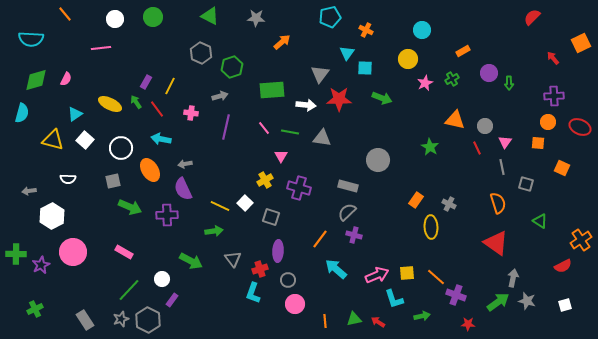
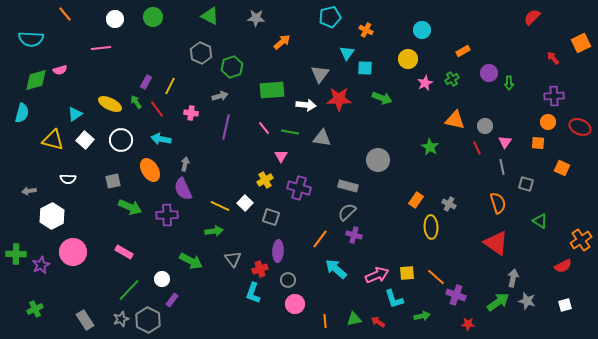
pink semicircle at (66, 79): moved 6 px left, 9 px up; rotated 48 degrees clockwise
white circle at (121, 148): moved 8 px up
gray arrow at (185, 164): rotated 112 degrees clockwise
